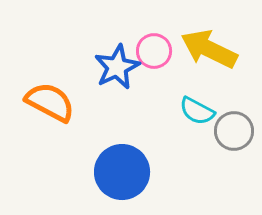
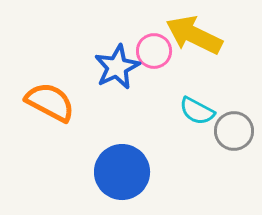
yellow arrow: moved 15 px left, 14 px up
